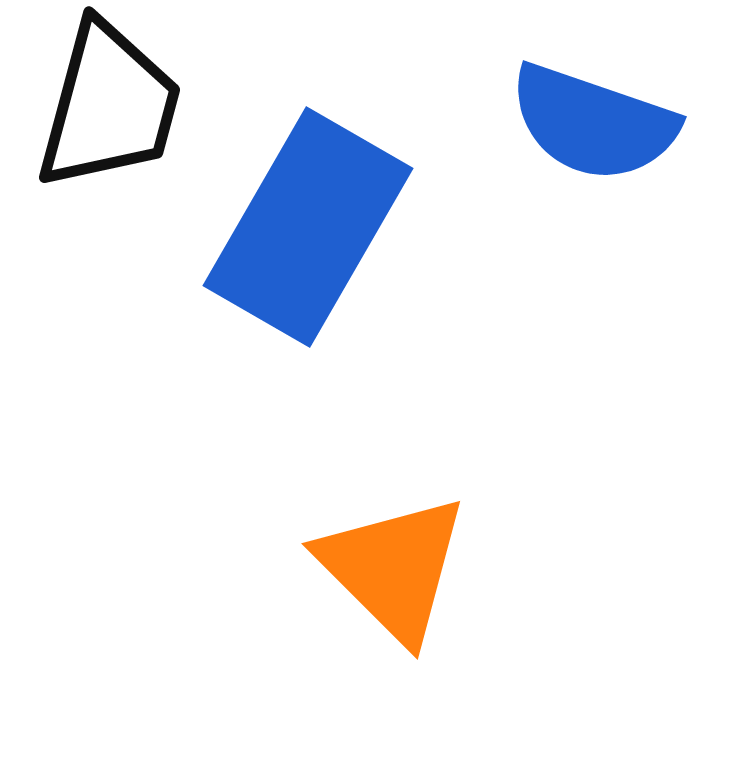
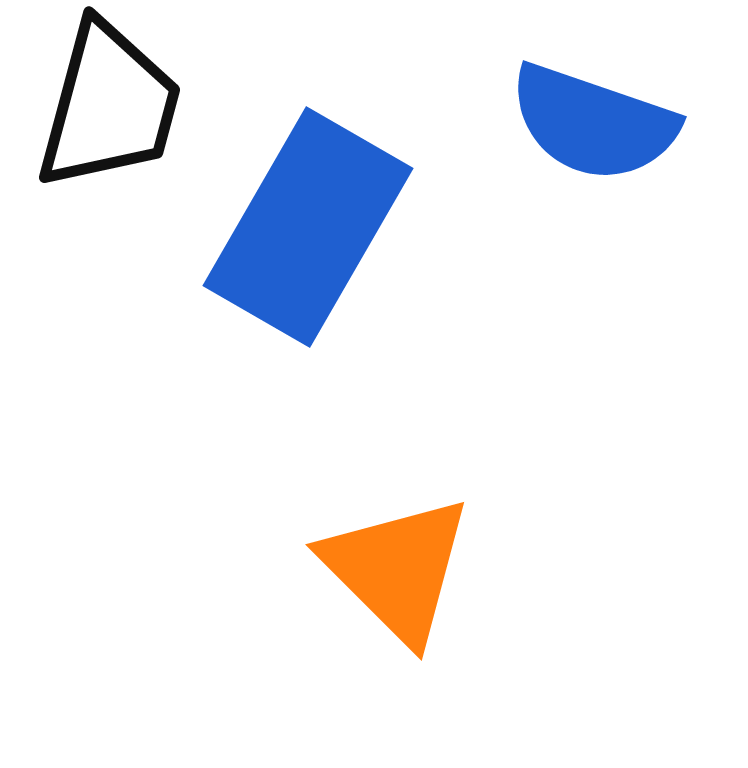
orange triangle: moved 4 px right, 1 px down
